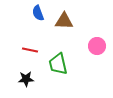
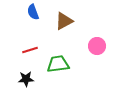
blue semicircle: moved 5 px left, 1 px up
brown triangle: rotated 30 degrees counterclockwise
red line: rotated 28 degrees counterclockwise
green trapezoid: rotated 95 degrees clockwise
